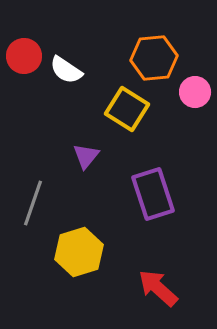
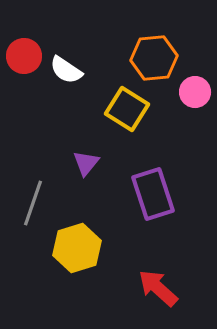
purple triangle: moved 7 px down
yellow hexagon: moved 2 px left, 4 px up
